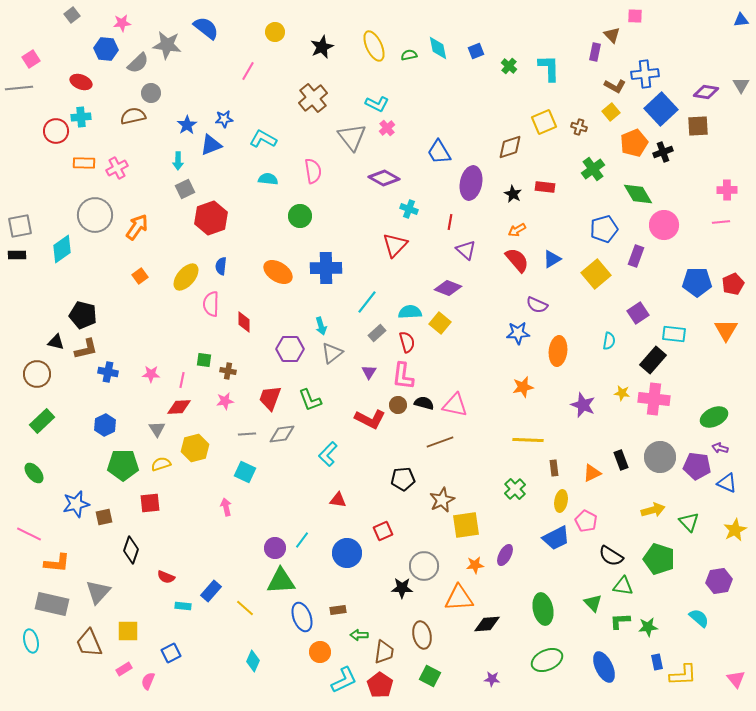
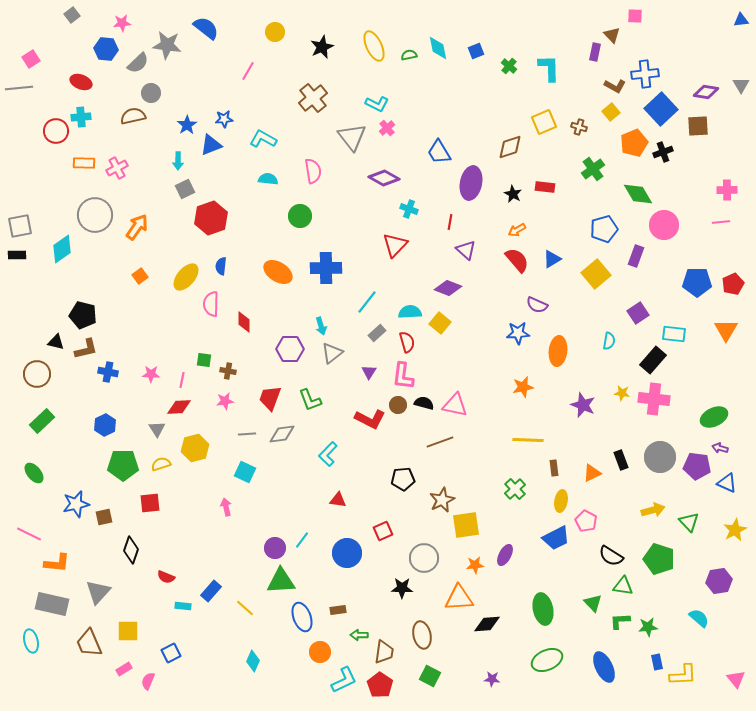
gray circle at (424, 566): moved 8 px up
